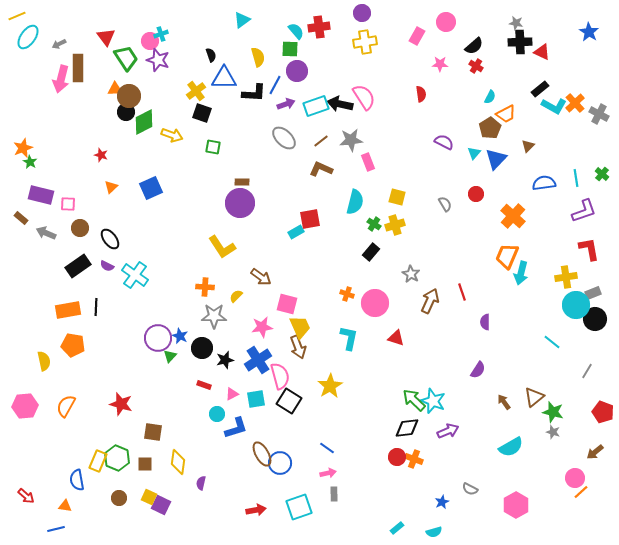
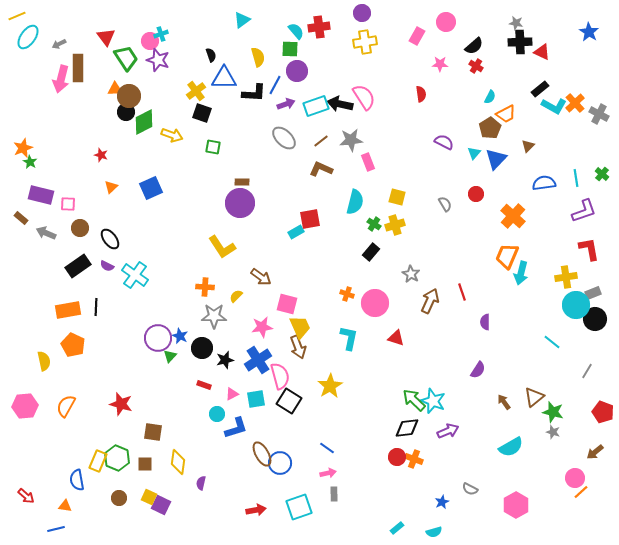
orange pentagon at (73, 345): rotated 15 degrees clockwise
